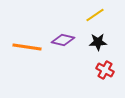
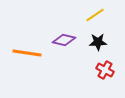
purple diamond: moved 1 px right
orange line: moved 6 px down
